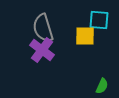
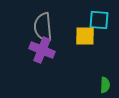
gray semicircle: moved 1 px up; rotated 12 degrees clockwise
purple cross: rotated 15 degrees counterclockwise
green semicircle: moved 3 px right, 1 px up; rotated 21 degrees counterclockwise
